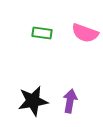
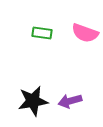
purple arrow: rotated 115 degrees counterclockwise
